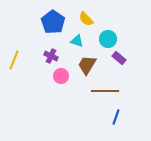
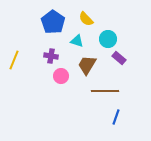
purple cross: rotated 16 degrees counterclockwise
